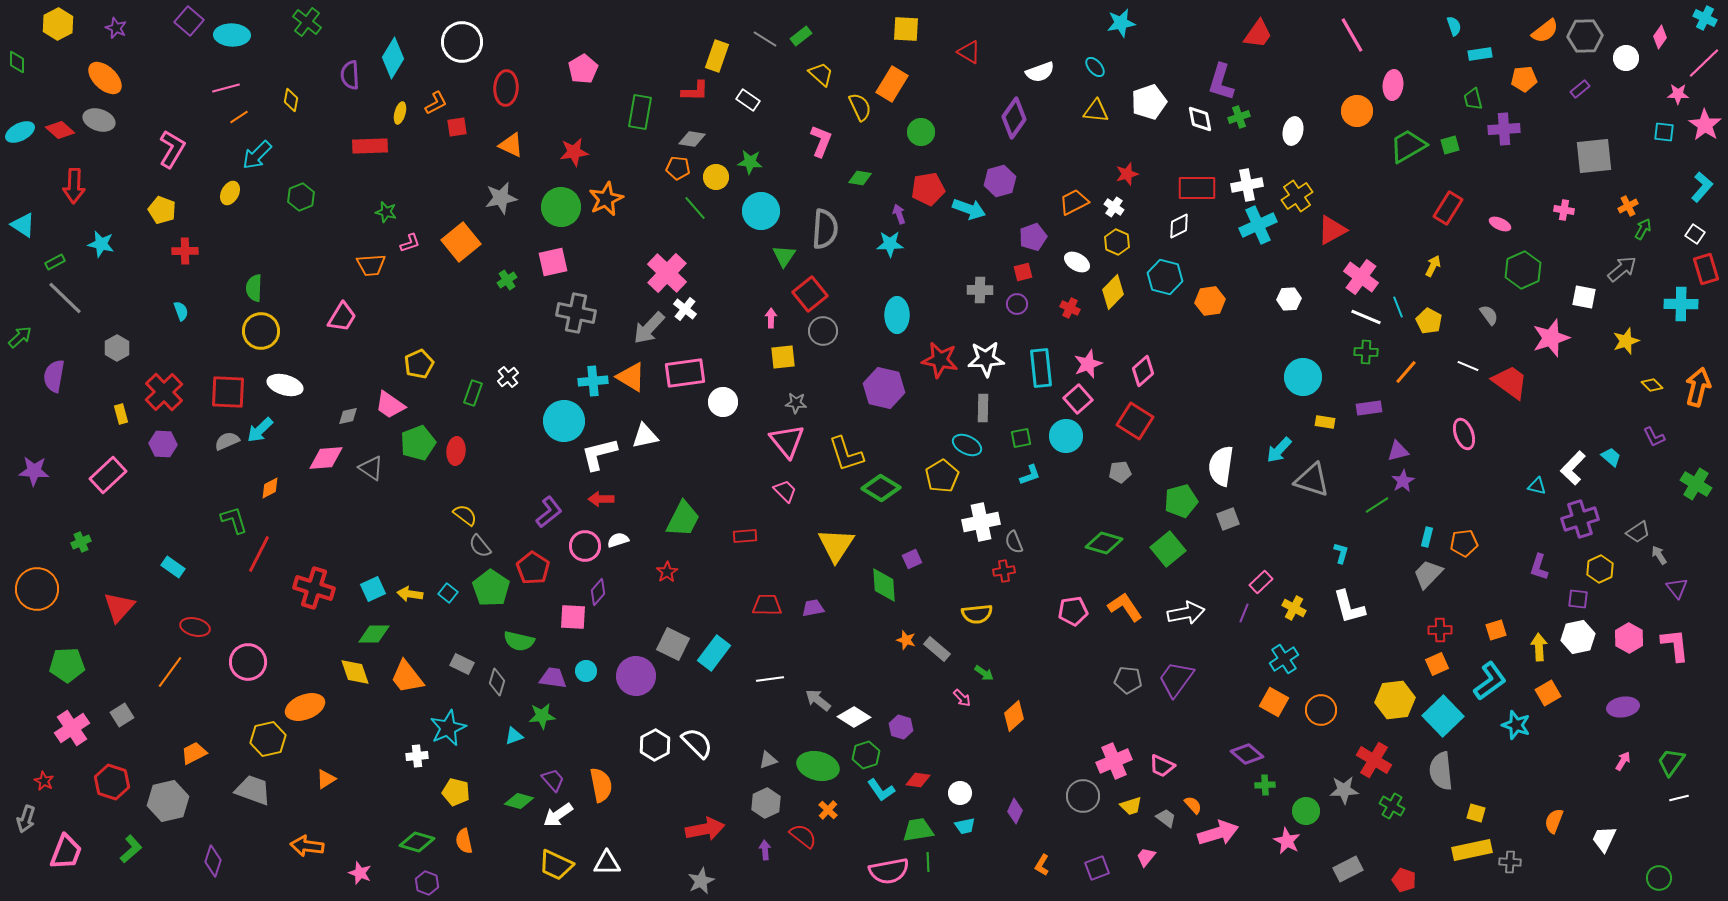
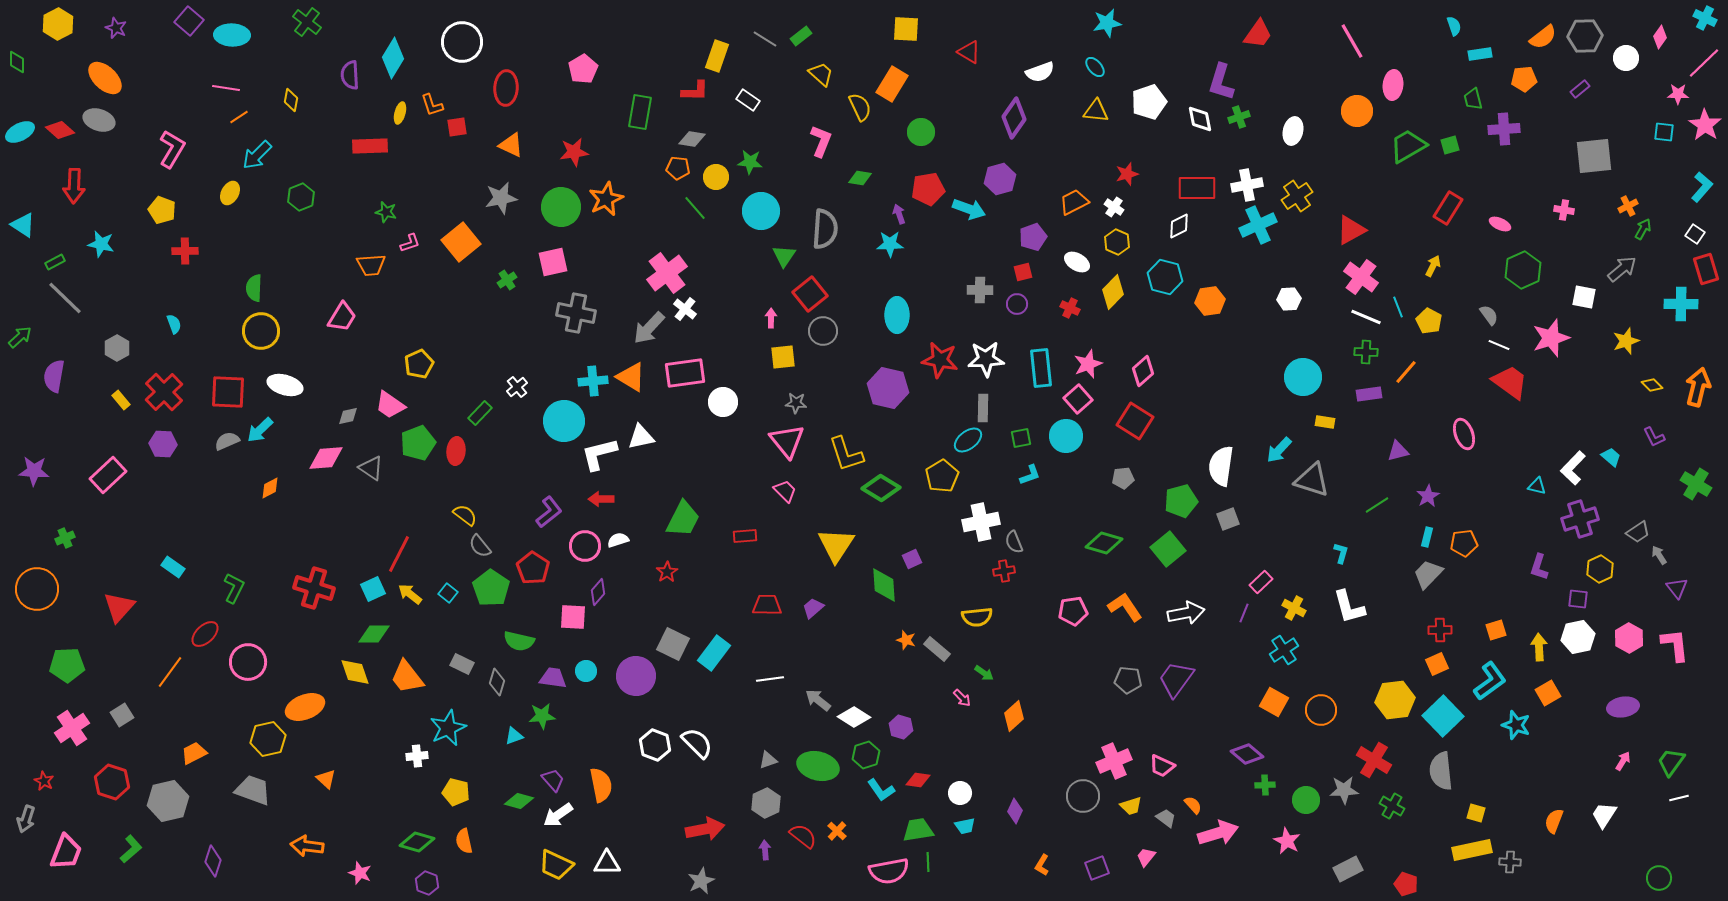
cyan star at (1121, 23): moved 14 px left
orange semicircle at (1545, 31): moved 2 px left, 6 px down
pink line at (1352, 35): moved 6 px down
pink line at (226, 88): rotated 24 degrees clockwise
orange L-shape at (436, 103): moved 4 px left, 2 px down; rotated 100 degrees clockwise
purple hexagon at (1000, 181): moved 2 px up
red triangle at (1332, 230): moved 19 px right
pink cross at (667, 273): rotated 9 degrees clockwise
cyan semicircle at (181, 311): moved 7 px left, 13 px down
white line at (1468, 366): moved 31 px right, 21 px up
white cross at (508, 377): moved 9 px right, 10 px down
purple hexagon at (884, 388): moved 4 px right
green rectangle at (473, 393): moved 7 px right, 20 px down; rotated 25 degrees clockwise
purple rectangle at (1369, 408): moved 14 px up
yellow rectangle at (121, 414): moved 14 px up; rotated 24 degrees counterclockwise
white triangle at (645, 436): moved 4 px left, 1 px down
cyan ellipse at (967, 445): moved 1 px right, 5 px up; rotated 64 degrees counterclockwise
gray pentagon at (1120, 472): moved 3 px right, 6 px down
purple star at (1403, 481): moved 25 px right, 15 px down
green L-shape at (234, 520): moved 68 px down; rotated 44 degrees clockwise
green cross at (81, 542): moved 16 px left, 4 px up
red line at (259, 554): moved 140 px right
yellow arrow at (410, 594): rotated 30 degrees clockwise
purple trapezoid at (813, 608): rotated 30 degrees counterclockwise
yellow semicircle at (977, 614): moved 3 px down
red ellipse at (195, 627): moved 10 px right, 7 px down; rotated 56 degrees counterclockwise
cyan cross at (1284, 659): moved 9 px up
white hexagon at (655, 745): rotated 12 degrees counterclockwise
orange triangle at (326, 779): rotated 45 degrees counterclockwise
orange cross at (828, 810): moved 9 px right, 21 px down
green circle at (1306, 811): moved 11 px up
white trapezoid at (1604, 839): moved 24 px up; rotated 8 degrees clockwise
red pentagon at (1404, 880): moved 2 px right, 4 px down
